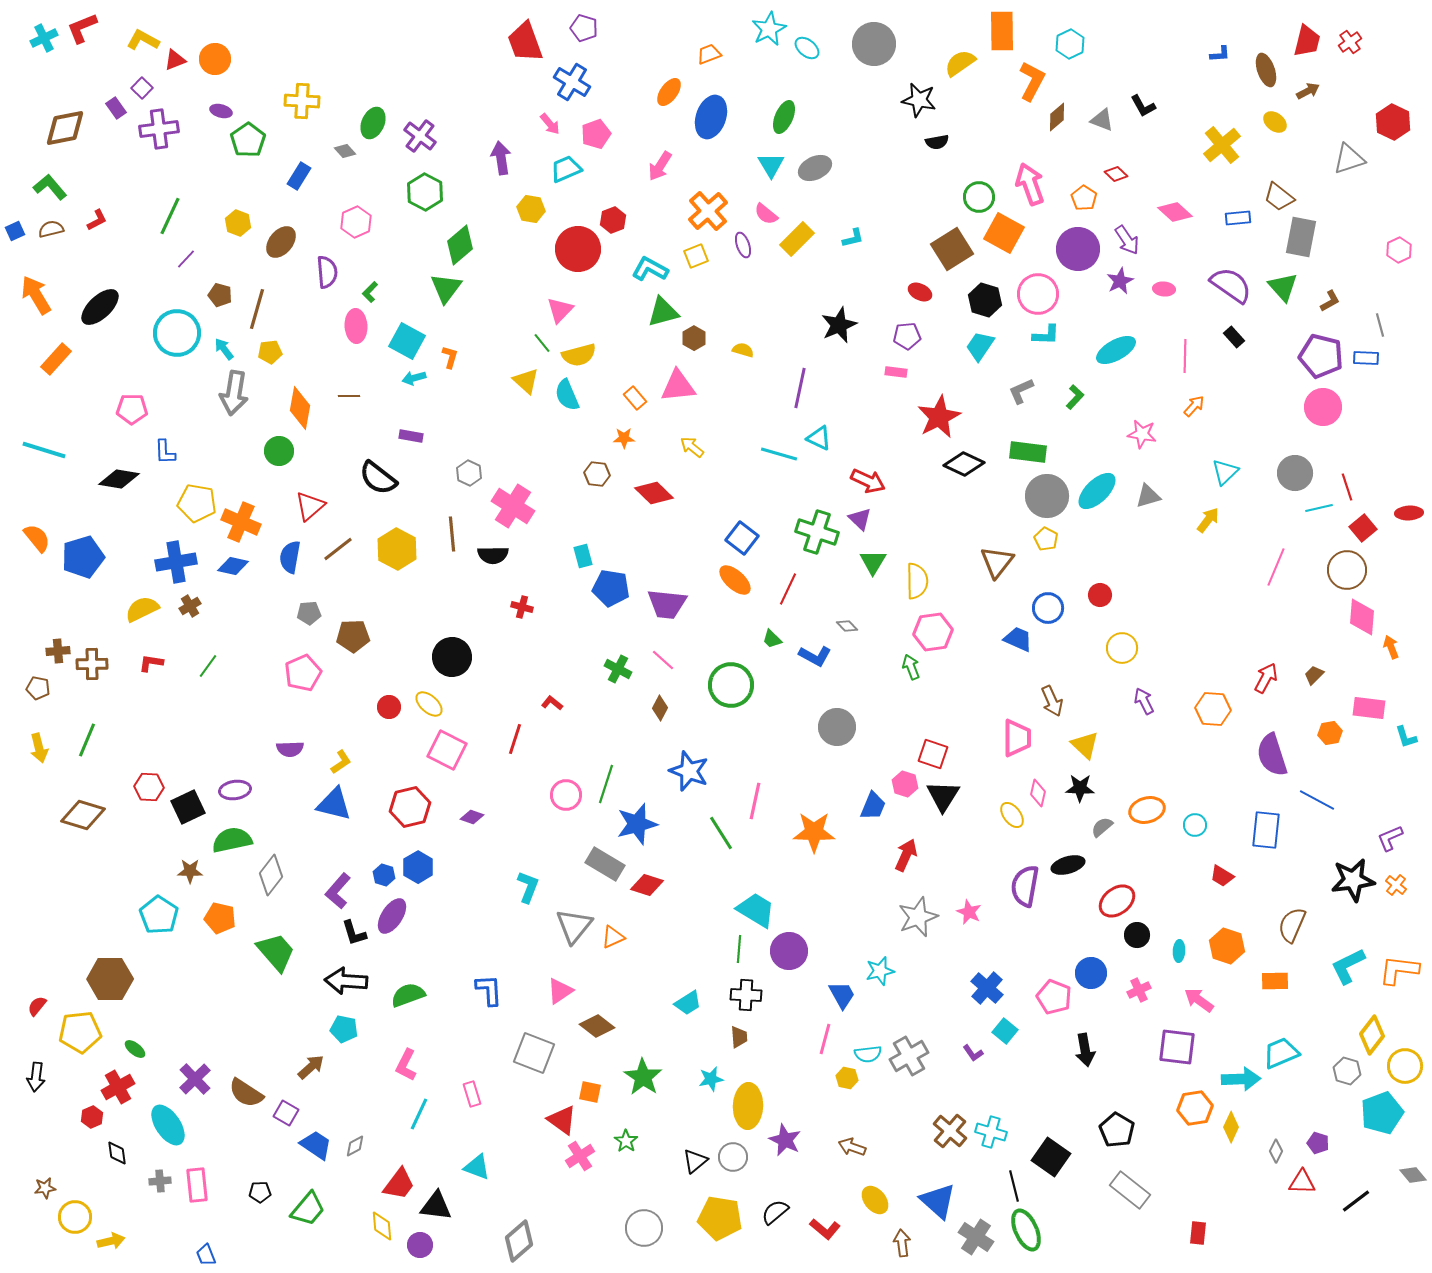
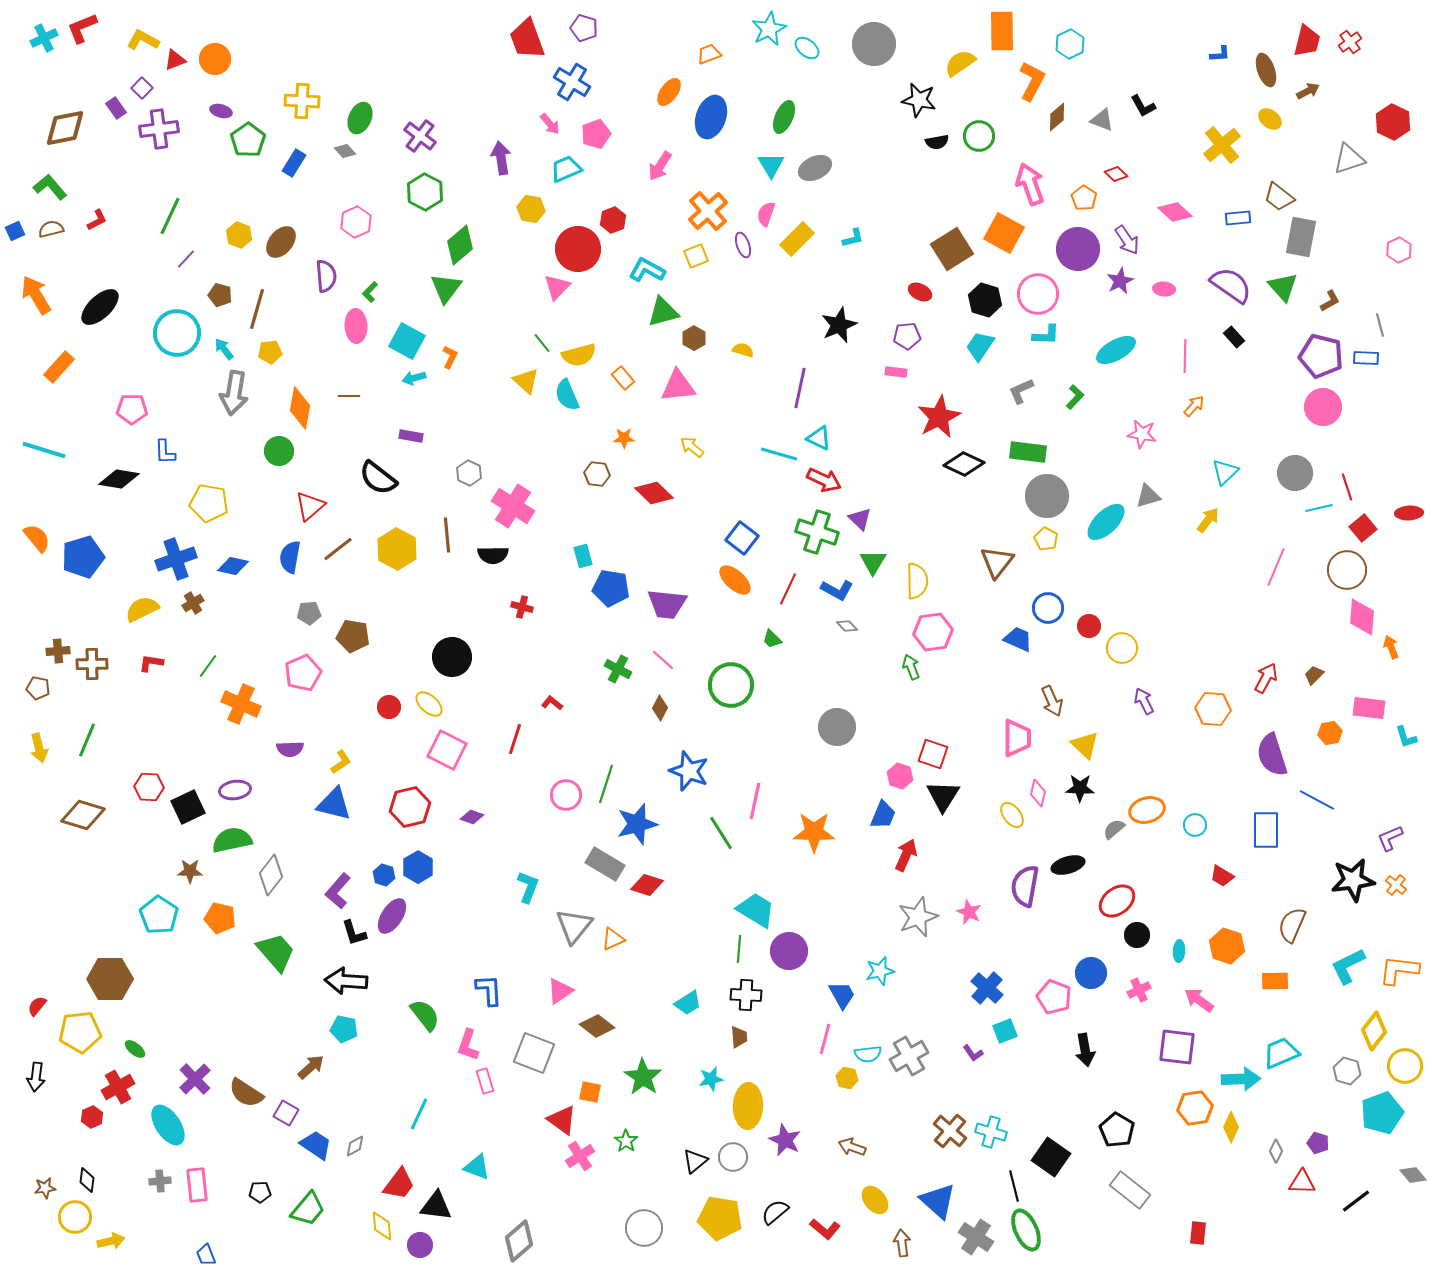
red trapezoid at (525, 42): moved 2 px right, 3 px up
yellow ellipse at (1275, 122): moved 5 px left, 3 px up
green ellipse at (373, 123): moved 13 px left, 5 px up
blue rectangle at (299, 176): moved 5 px left, 13 px up
green circle at (979, 197): moved 61 px up
pink semicircle at (766, 214): rotated 70 degrees clockwise
yellow hexagon at (238, 223): moved 1 px right, 12 px down
cyan L-shape at (650, 269): moved 3 px left, 1 px down
purple semicircle at (327, 272): moved 1 px left, 4 px down
pink triangle at (560, 310): moved 3 px left, 23 px up
orange L-shape at (450, 357): rotated 10 degrees clockwise
orange rectangle at (56, 359): moved 3 px right, 8 px down
orange rectangle at (635, 398): moved 12 px left, 20 px up
red arrow at (868, 481): moved 44 px left, 1 px up
cyan ellipse at (1097, 491): moved 9 px right, 31 px down
yellow pentagon at (197, 503): moved 12 px right
orange cross at (241, 522): moved 182 px down
brown line at (452, 534): moved 5 px left, 1 px down
blue cross at (176, 562): moved 3 px up; rotated 9 degrees counterclockwise
red circle at (1100, 595): moved 11 px left, 31 px down
brown cross at (190, 606): moved 3 px right, 3 px up
brown pentagon at (353, 636): rotated 12 degrees clockwise
blue L-shape at (815, 656): moved 22 px right, 66 px up
pink hexagon at (905, 784): moved 5 px left, 8 px up
blue trapezoid at (873, 806): moved 10 px right, 9 px down
gray semicircle at (1102, 827): moved 12 px right, 2 px down
blue rectangle at (1266, 830): rotated 6 degrees counterclockwise
orange triangle at (613, 937): moved 2 px down
green semicircle at (408, 995): moved 17 px right, 20 px down; rotated 72 degrees clockwise
cyan square at (1005, 1031): rotated 30 degrees clockwise
yellow diamond at (1372, 1035): moved 2 px right, 4 px up
pink L-shape at (406, 1065): moved 62 px right, 20 px up; rotated 8 degrees counterclockwise
pink rectangle at (472, 1094): moved 13 px right, 13 px up
black diamond at (117, 1153): moved 30 px left, 27 px down; rotated 15 degrees clockwise
